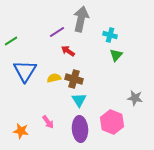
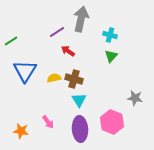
green triangle: moved 5 px left, 1 px down
